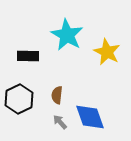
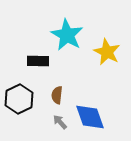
black rectangle: moved 10 px right, 5 px down
